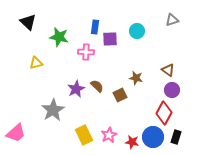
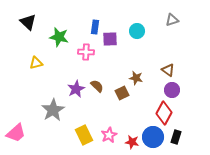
brown square: moved 2 px right, 2 px up
